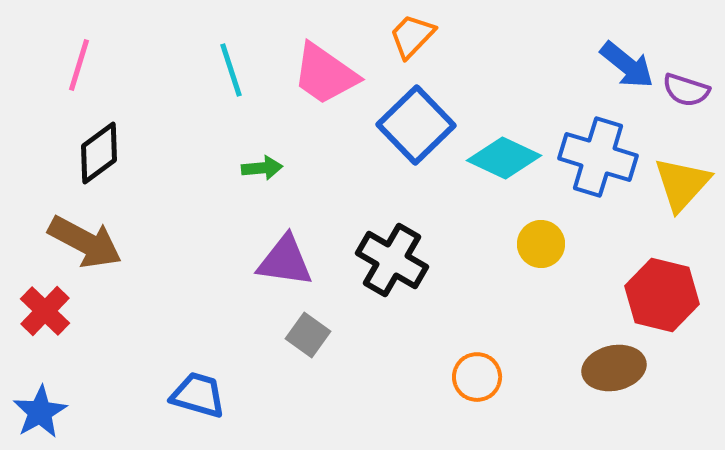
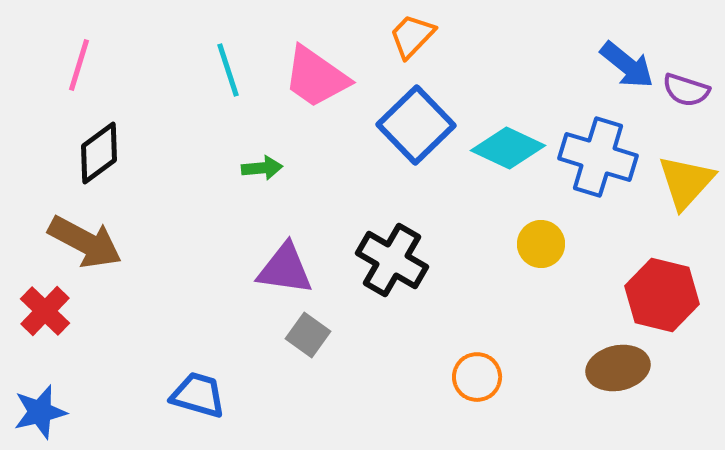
cyan line: moved 3 px left
pink trapezoid: moved 9 px left, 3 px down
cyan diamond: moved 4 px right, 10 px up
yellow triangle: moved 4 px right, 2 px up
purple triangle: moved 8 px down
brown ellipse: moved 4 px right
blue star: rotated 16 degrees clockwise
